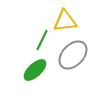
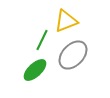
yellow triangle: moved 1 px right; rotated 15 degrees counterclockwise
